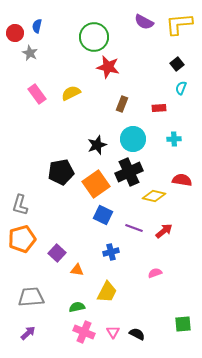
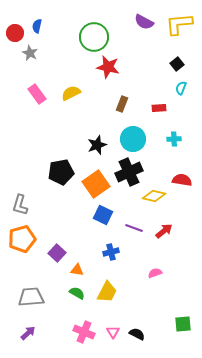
green semicircle: moved 14 px up; rotated 42 degrees clockwise
